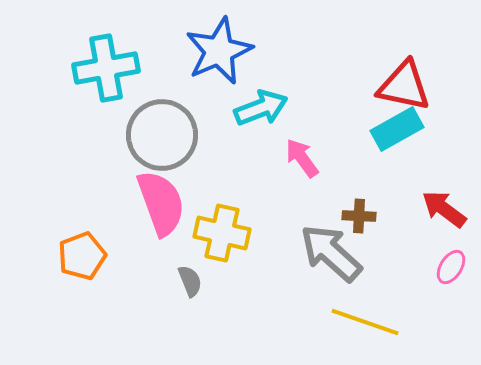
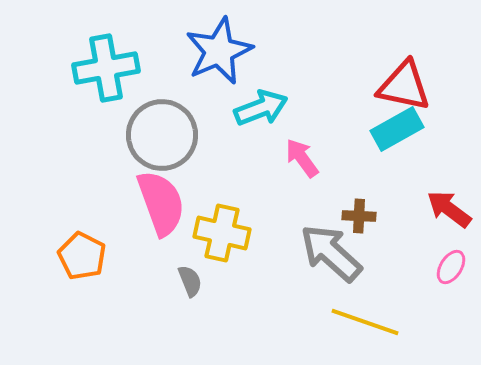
red arrow: moved 5 px right
orange pentagon: rotated 24 degrees counterclockwise
